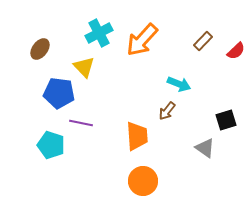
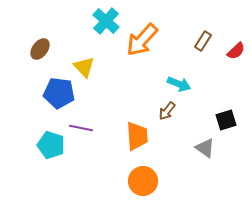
cyan cross: moved 7 px right, 12 px up; rotated 20 degrees counterclockwise
brown rectangle: rotated 12 degrees counterclockwise
purple line: moved 5 px down
